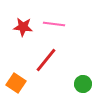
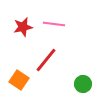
red star: rotated 18 degrees counterclockwise
orange square: moved 3 px right, 3 px up
